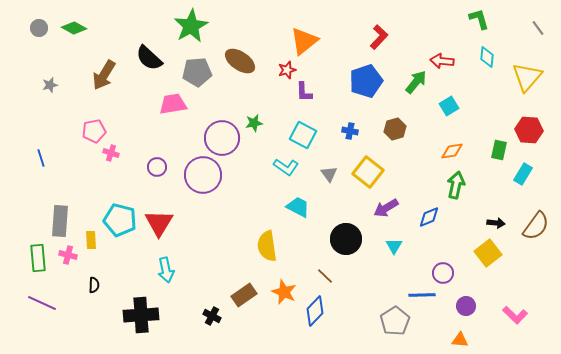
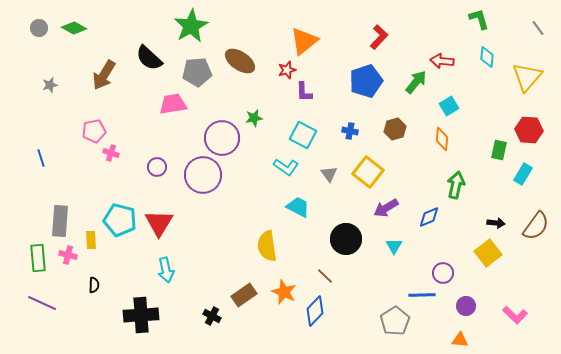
green star at (254, 123): moved 5 px up
orange diamond at (452, 151): moved 10 px left, 12 px up; rotated 75 degrees counterclockwise
